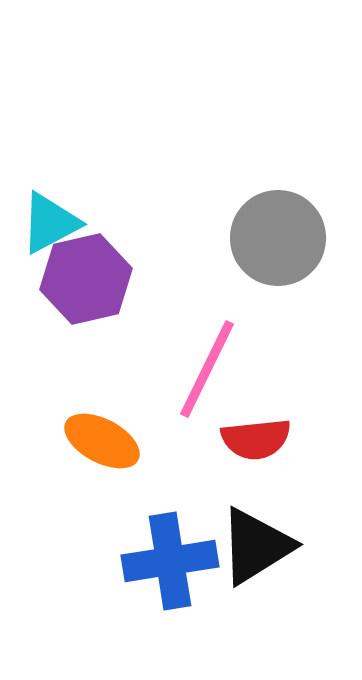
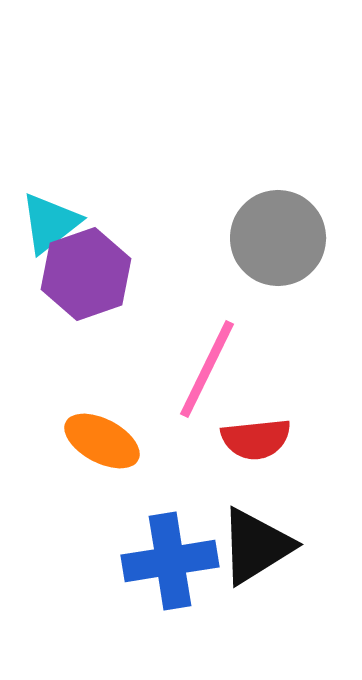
cyan triangle: rotated 10 degrees counterclockwise
purple hexagon: moved 5 px up; rotated 6 degrees counterclockwise
